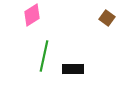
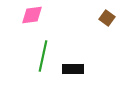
pink diamond: rotated 25 degrees clockwise
green line: moved 1 px left
